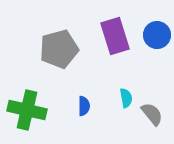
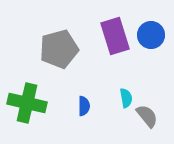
blue circle: moved 6 px left
green cross: moved 7 px up
gray semicircle: moved 5 px left, 2 px down
